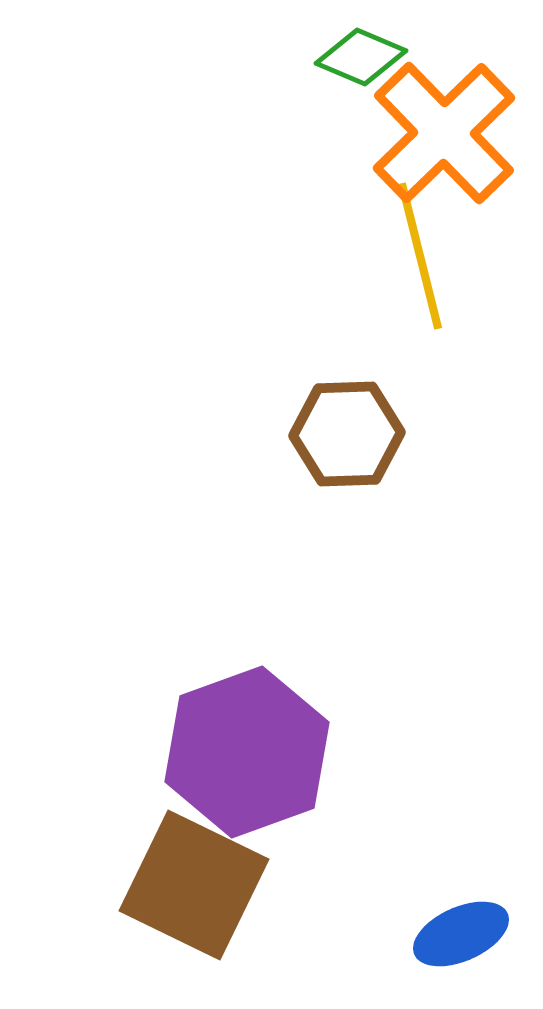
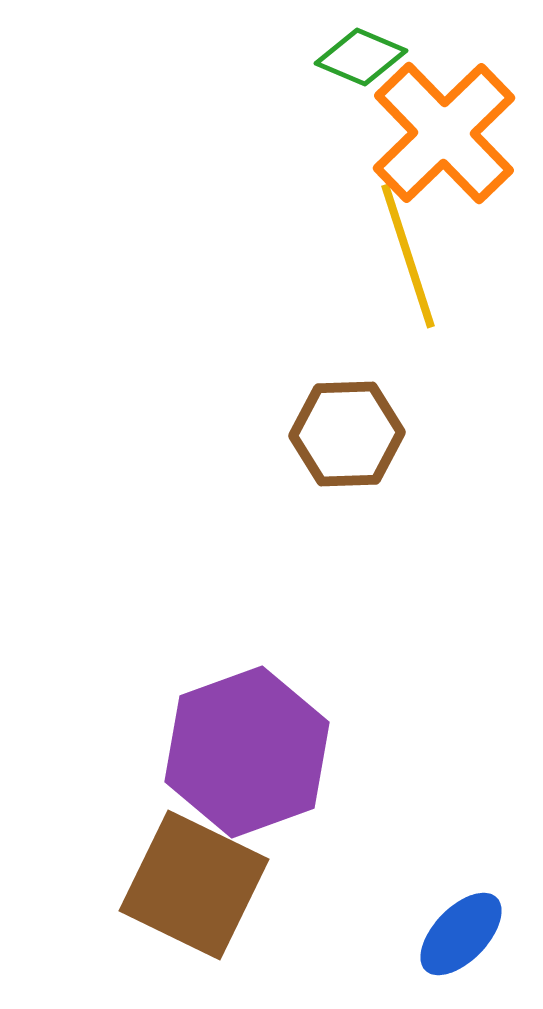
yellow line: moved 12 px left; rotated 4 degrees counterclockwise
blue ellipse: rotated 22 degrees counterclockwise
